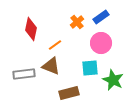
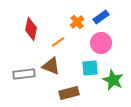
orange line: moved 3 px right, 3 px up
